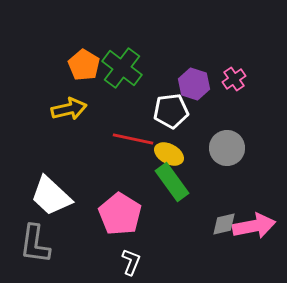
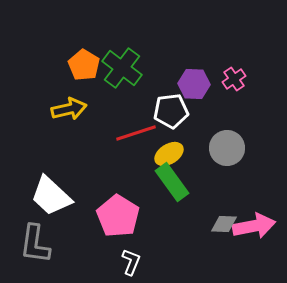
purple hexagon: rotated 16 degrees counterclockwise
red line: moved 3 px right, 6 px up; rotated 30 degrees counterclockwise
yellow ellipse: rotated 60 degrees counterclockwise
pink pentagon: moved 2 px left, 2 px down
gray diamond: rotated 16 degrees clockwise
